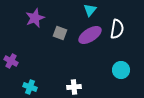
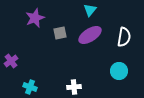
white semicircle: moved 7 px right, 8 px down
gray square: rotated 32 degrees counterclockwise
purple cross: rotated 24 degrees clockwise
cyan circle: moved 2 px left, 1 px down
